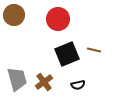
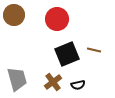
red circle: moved 1 px left
brown cross: moved 9 px right
